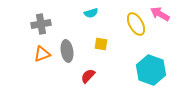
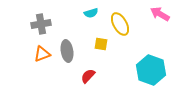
yellow ellipse: moved 16 px left
